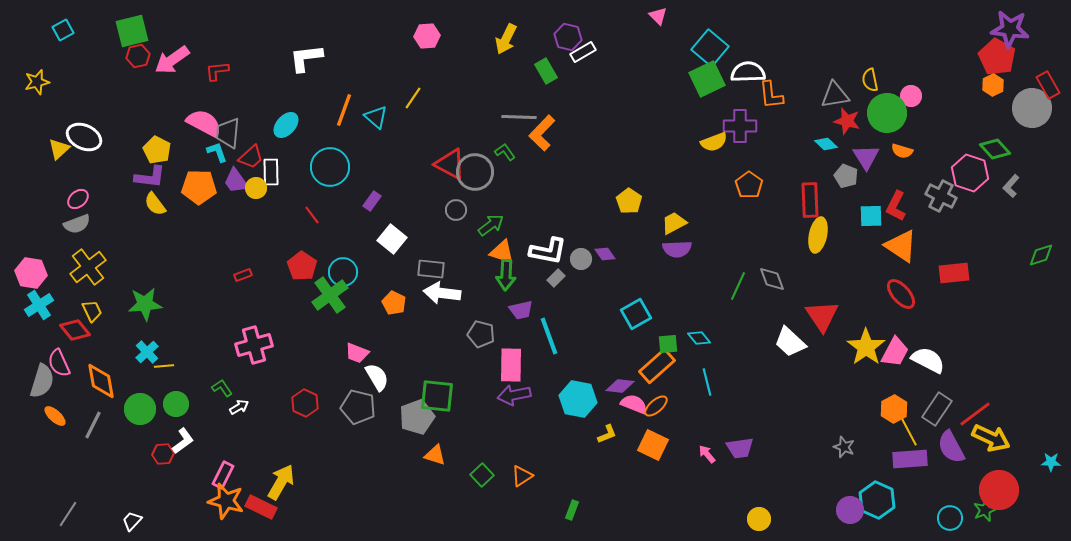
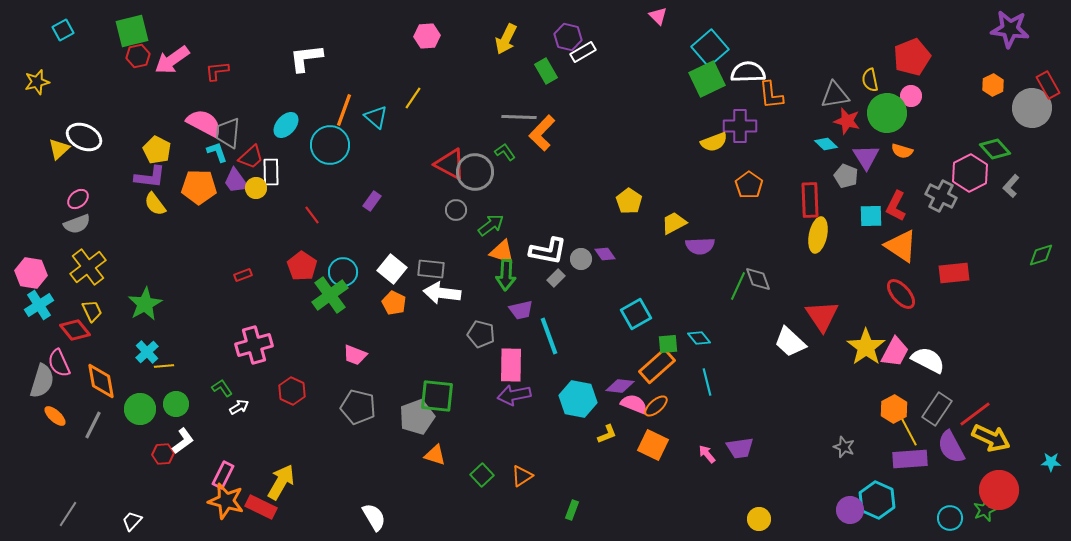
cyan square at (710, 48): rotated 9 degrees clockwise
red pentagon at (997, 57): moved 85 px left; rotated 21 degrees clockwise
cyan circle at (330, 167): moved 22 px up
pink hexagon at (970, 173): rotated 15 degrees clockwise
white square at (392, 239): moved 30 px down
purple semicircle at (677, 249): moved 23 px right, 3 px up
gray diamond at (772, 279): moved 14 px left
green star at (145, 304): rotated 24 degrees counterclockwise
pink trapezoid at (357, 353): moved 2 px left, 2 px down
white semicircle at (377, 377): moved 3 px left, 140 px down
red hexagon at (305, 403): moved 13 px left, 12 px up
